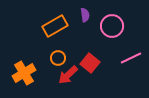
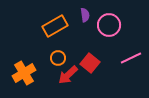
pink circle: moved 3 px left, 1 px up
